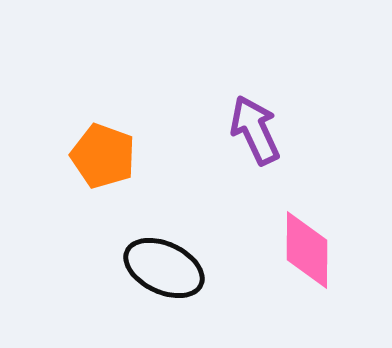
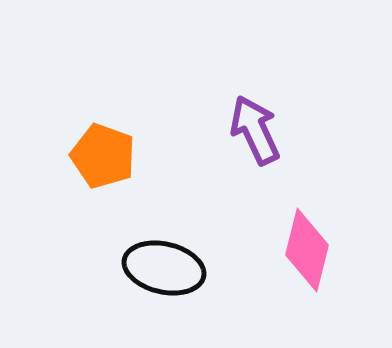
pink diamond: rotated 14 degrees clockwise
black ellipse: rotated 12 degrees counterclockwise
